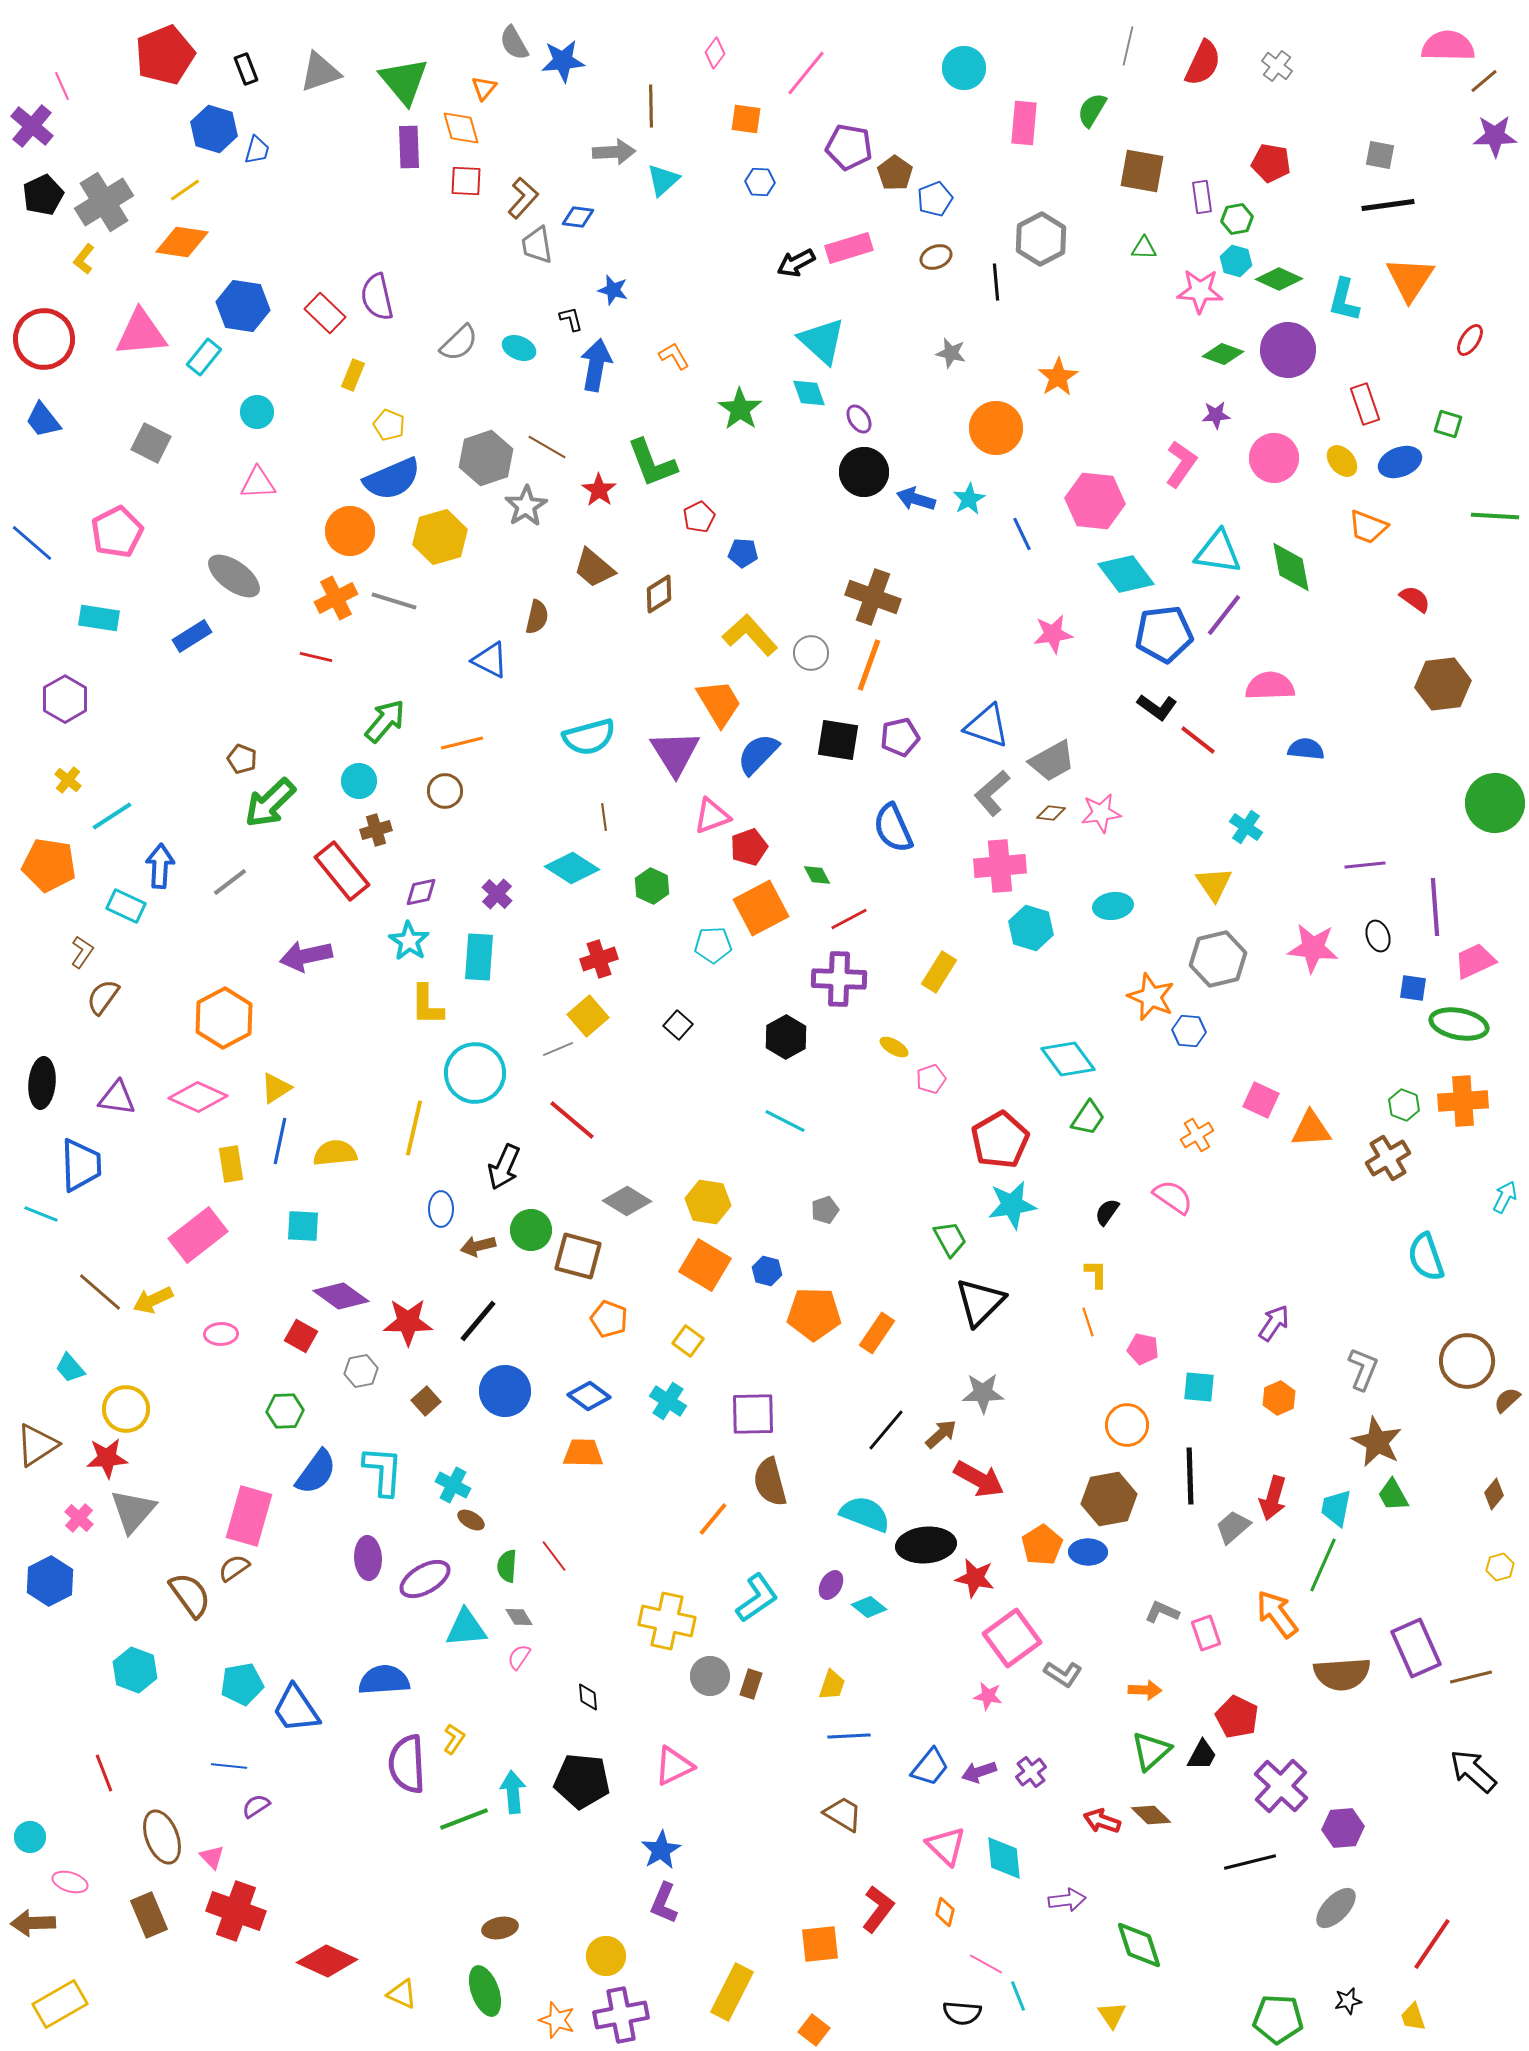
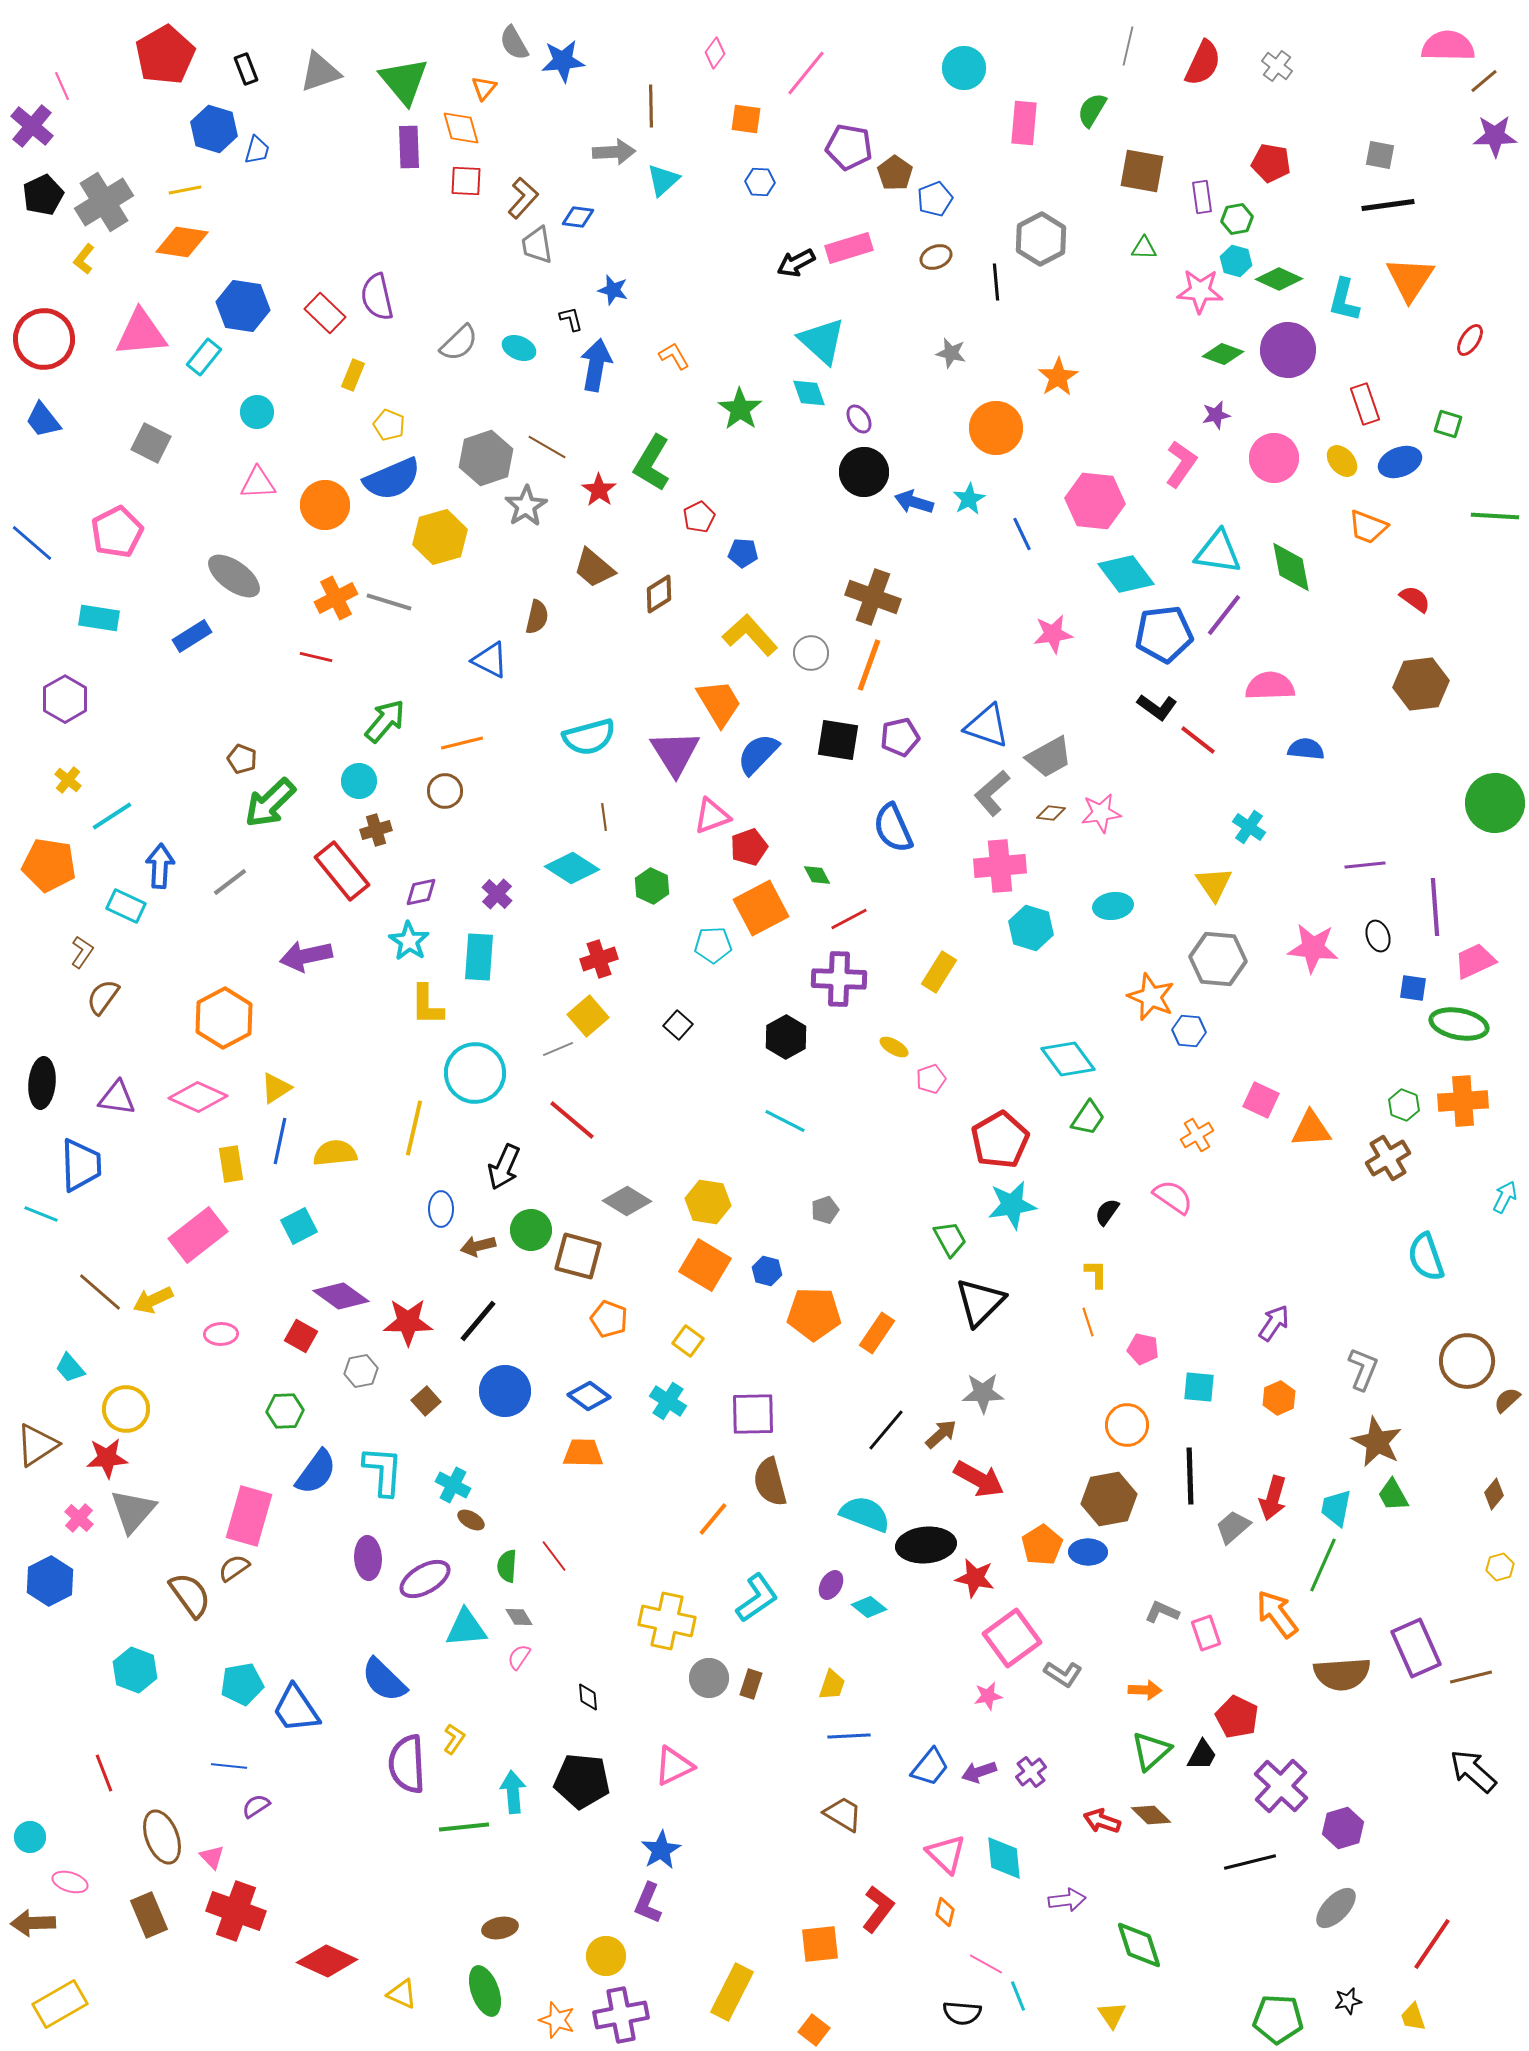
red pentagon at (165, 55): rotated 8 degrees counterclockwise
yellow line at (185, 190): rotated 24 degrees clockwise
purple star at (1216, 415): rotated 8 degrees counterclockwise
green L-shape at (652, 463): rotated 52 degrees clockwise
blue arrow at (916, 499): moved 2 px left, 3 px down
orange circle at (350, 531): moved 25 px left, 26 px up
gray line at (394, 601): moved 5 px left, 1 px down
brown hexagon at (1443, 684): moved 22 px left
gray trapezoid at (1052, 761): moved 3 px left, 4 px up
cyan cross at (1246, 827): moved 3 px right
gray hexagon at (1218, 959): rotated 18 degrees clockwise
cyan square at (303, 1226): moved 4 px left; rotated 30 degrees counterclockwise
gray circle at (710, 1676): moved 1 px left, 2 px down
blue semicircle at (384, 1680): rotated 132 degrees counterclockwise
pink star at (988, 1696): rotated 20 degrees counterclockwise
green line at (464, 1819): moved 8 px down; rotated 15 degrees clockwise
purple hexagon at (1343, 1828): rotated 12 degrees counterclockwise
pink triangle at (946, 1846): moved 8 px down
purple L-shape at (664, 1903): moved 16 px left
